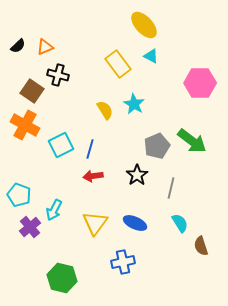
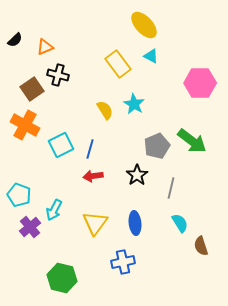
black semicircle: moved 3 px left, 6 px up
brown square: moved 2 px up; rotated 20 degrees clockwise
blue ellipse: rotated 60 degrees clockwise
